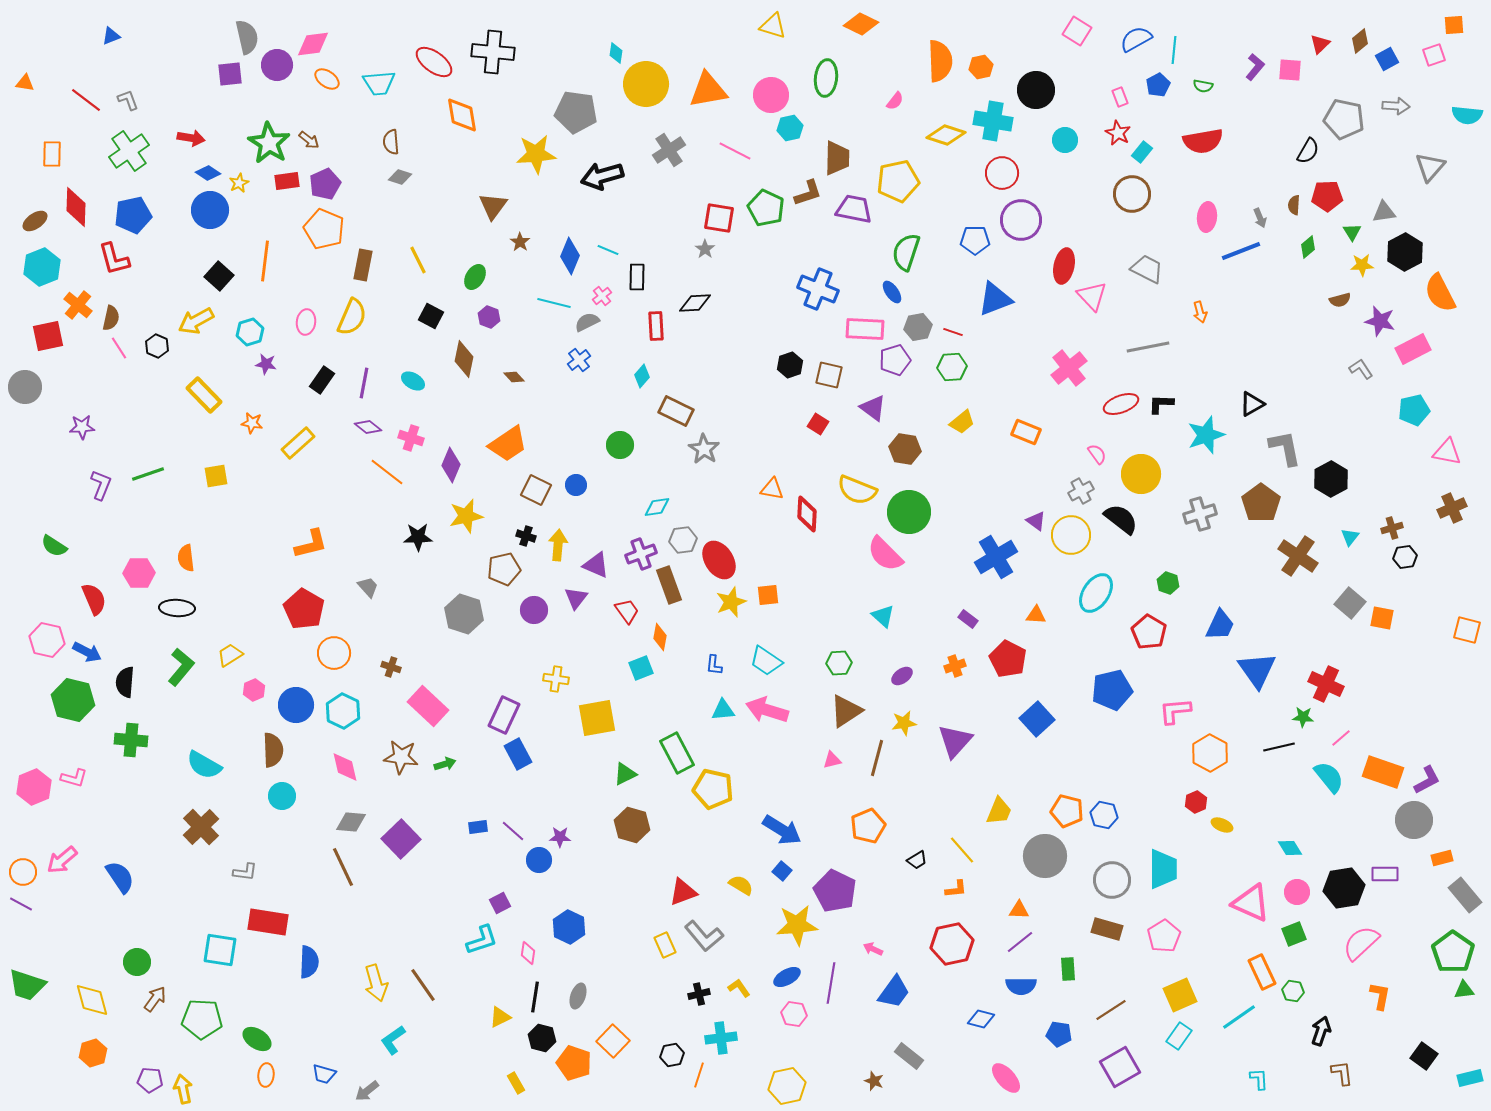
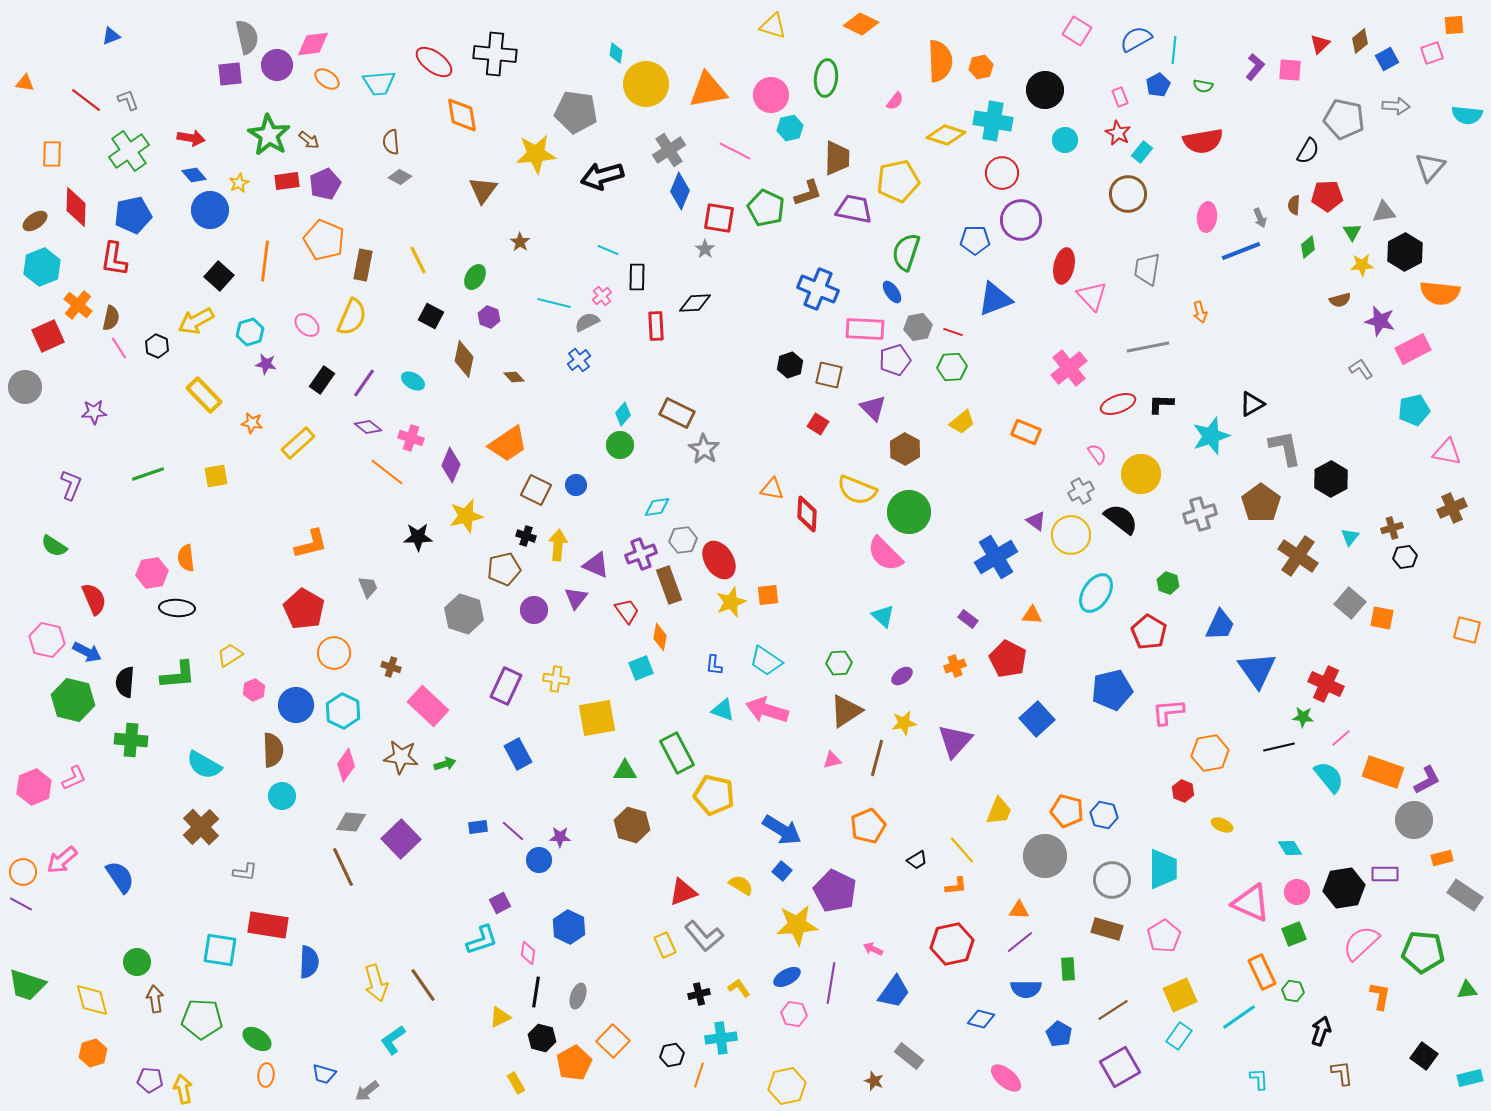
black cross at (493, 52): moved 2 px right, 2 px down
pink square at (1434, 55): moved 2 px left, 2 px up
black circle at (1036, 90): moved 9 px right
green star at (269, 143): moved 8 px up
blue diamond at (208, 173): moved 14 px left, 2 px down; rotated 15 degrees clockwise
gray diamond at (400, 177): rotated 10 degrees clockwise
brown circle at (1132, 194): moved 4 px left
brown triangle at (493, 206): moved 10 px left, 16 px up
orange pentagon at (324, 229): moved 11 px down
blue diamond at (570, 256): moved 110 px right, 65 px up
red L-shape at (114, 259): rotated 24 degrees clockwise
gray trapezoid at (1147, 269): rotated 108 degrees counterclockwise
orange semicircle at (1440, 293): rotated 57 degrees counterclockwise
pink ellipse at (306, 322): moved 1 px right, 3 px down; rotated 55 degrees counterclockwise
red square at (48, 336): rotated 12 degrees counterclockwise
cyan diamond at (642, 376): moved 19 px left, 38 px down
purple line at (364, 383): rotated 24 degrees clockwise
red ellipse at (1121, 404): moved 3 px left
purple triangle at (873, 408): rotated 8 degrees clockwise
brown rectangle at (676, 411): moved 1 px right, 2 px down
purple star at (82, 427): moved 12 px right, 15 px up
cyan star at (1206, 435): moved 5 px right, 1 px down
brown hexagon at (905, 449): rotated 20 degrees clockwise
purple L-shape at (101, 485): moved 30 px left
pink hexagon at (139, 573): moved 13 px right; rotated 8 degrees counterclockwise
gray trapezoid at (368, 587): rotated 20 degrees clockwise
orange triangle at (1036, 615): moved 4 px left
green L-shape at (181, 667): moved 3 px left, 8 px down; rotated 45 degrees clockwise
cyan triangle at (723, 710): rotated 25 degrees clockwise
pink L-shape at (1175, 711): moved 7 px left, 1 px down
purple rectangle at (504, 715): moved 2 px right, 29 px up
orange hexagon at (1210, 753): rotated 21 degrees clockwise
pink diamond at (345, 767): moved 1 px right, 2 px up; rotated 48 degrees clockwise
green triangle at (625, 774): moved 3 px up; rotated 25 degrees clockwise
pink L-shape at (74, 778): rotated 40 degrees counterclockwise
yellow pentagon at (713, 789): moved 1 px right, 6 px down
red hexagon at (1196, 802): moved 13 px left, 11 px up; rotated 15 degrees counterclockwise
orange L-shape at (956, 889): moved 3 px up
gray rectangle at (1465, 895): rotated 16 degrees counterclockwise
red rectangle at (268, 922): moved 3 px down
green pentagon at (1453, 952): moved 30 px left; rotated 30 degrees counterclockwise
blue semicircle at (1021, 986): moved 5 px right, 3 px down
green triangle at (1464, 990): moved 3 px right
black line at (535, 997): moved 1 px right, 5 px up
brown arrow at (155, 999): rotated 44 degrees counterclockwise
brown line at (1111, 1010): moved 2 px right
blue pentagon at (1059, 1034): rotated 20 degrees clockwise
orange pentagon at (574, 1063): rotated 24 degrees clockwise
pink ellipse at (1006, 1078): rotated 8 degrees counterclockwise
